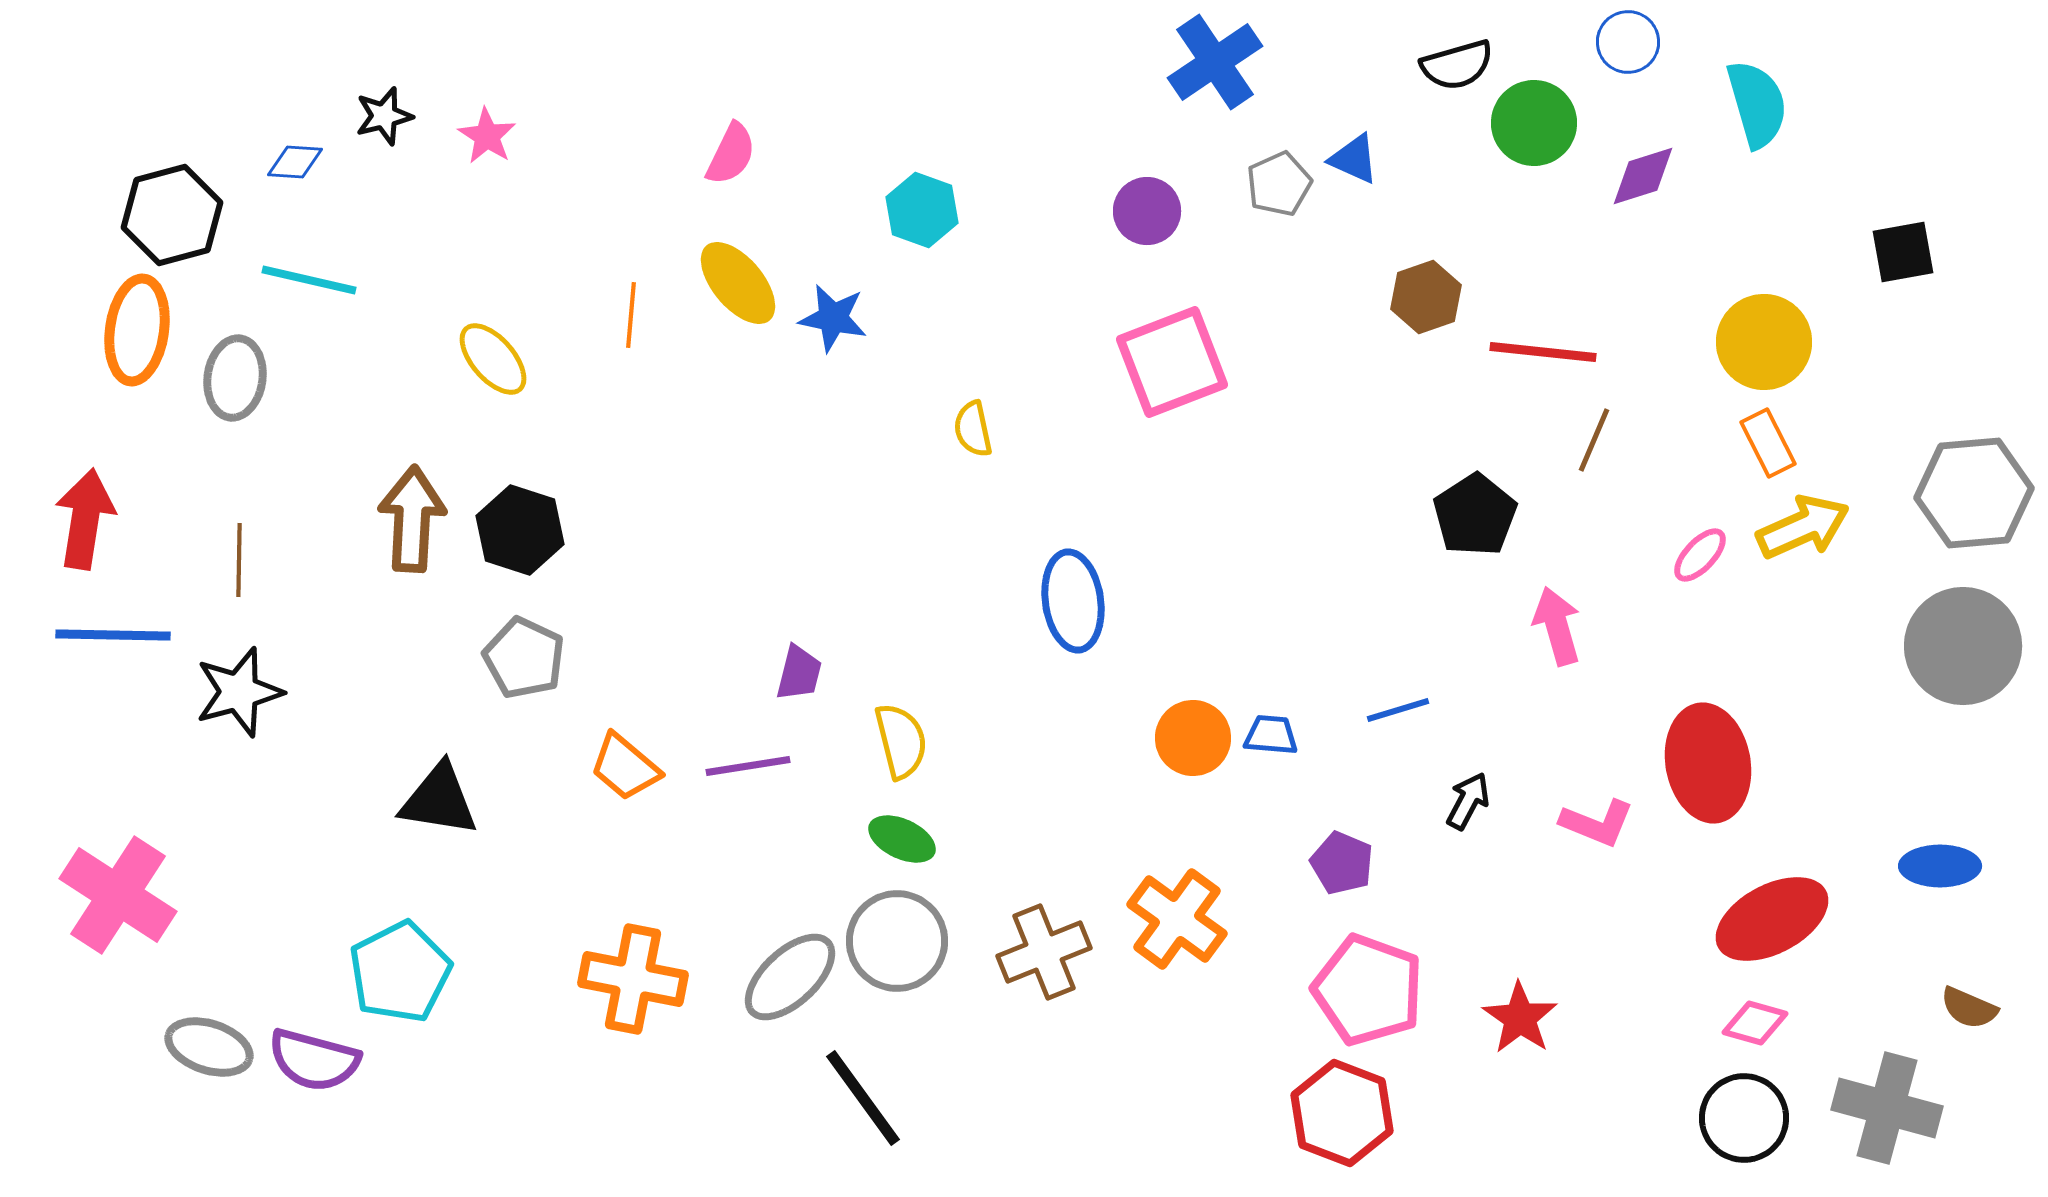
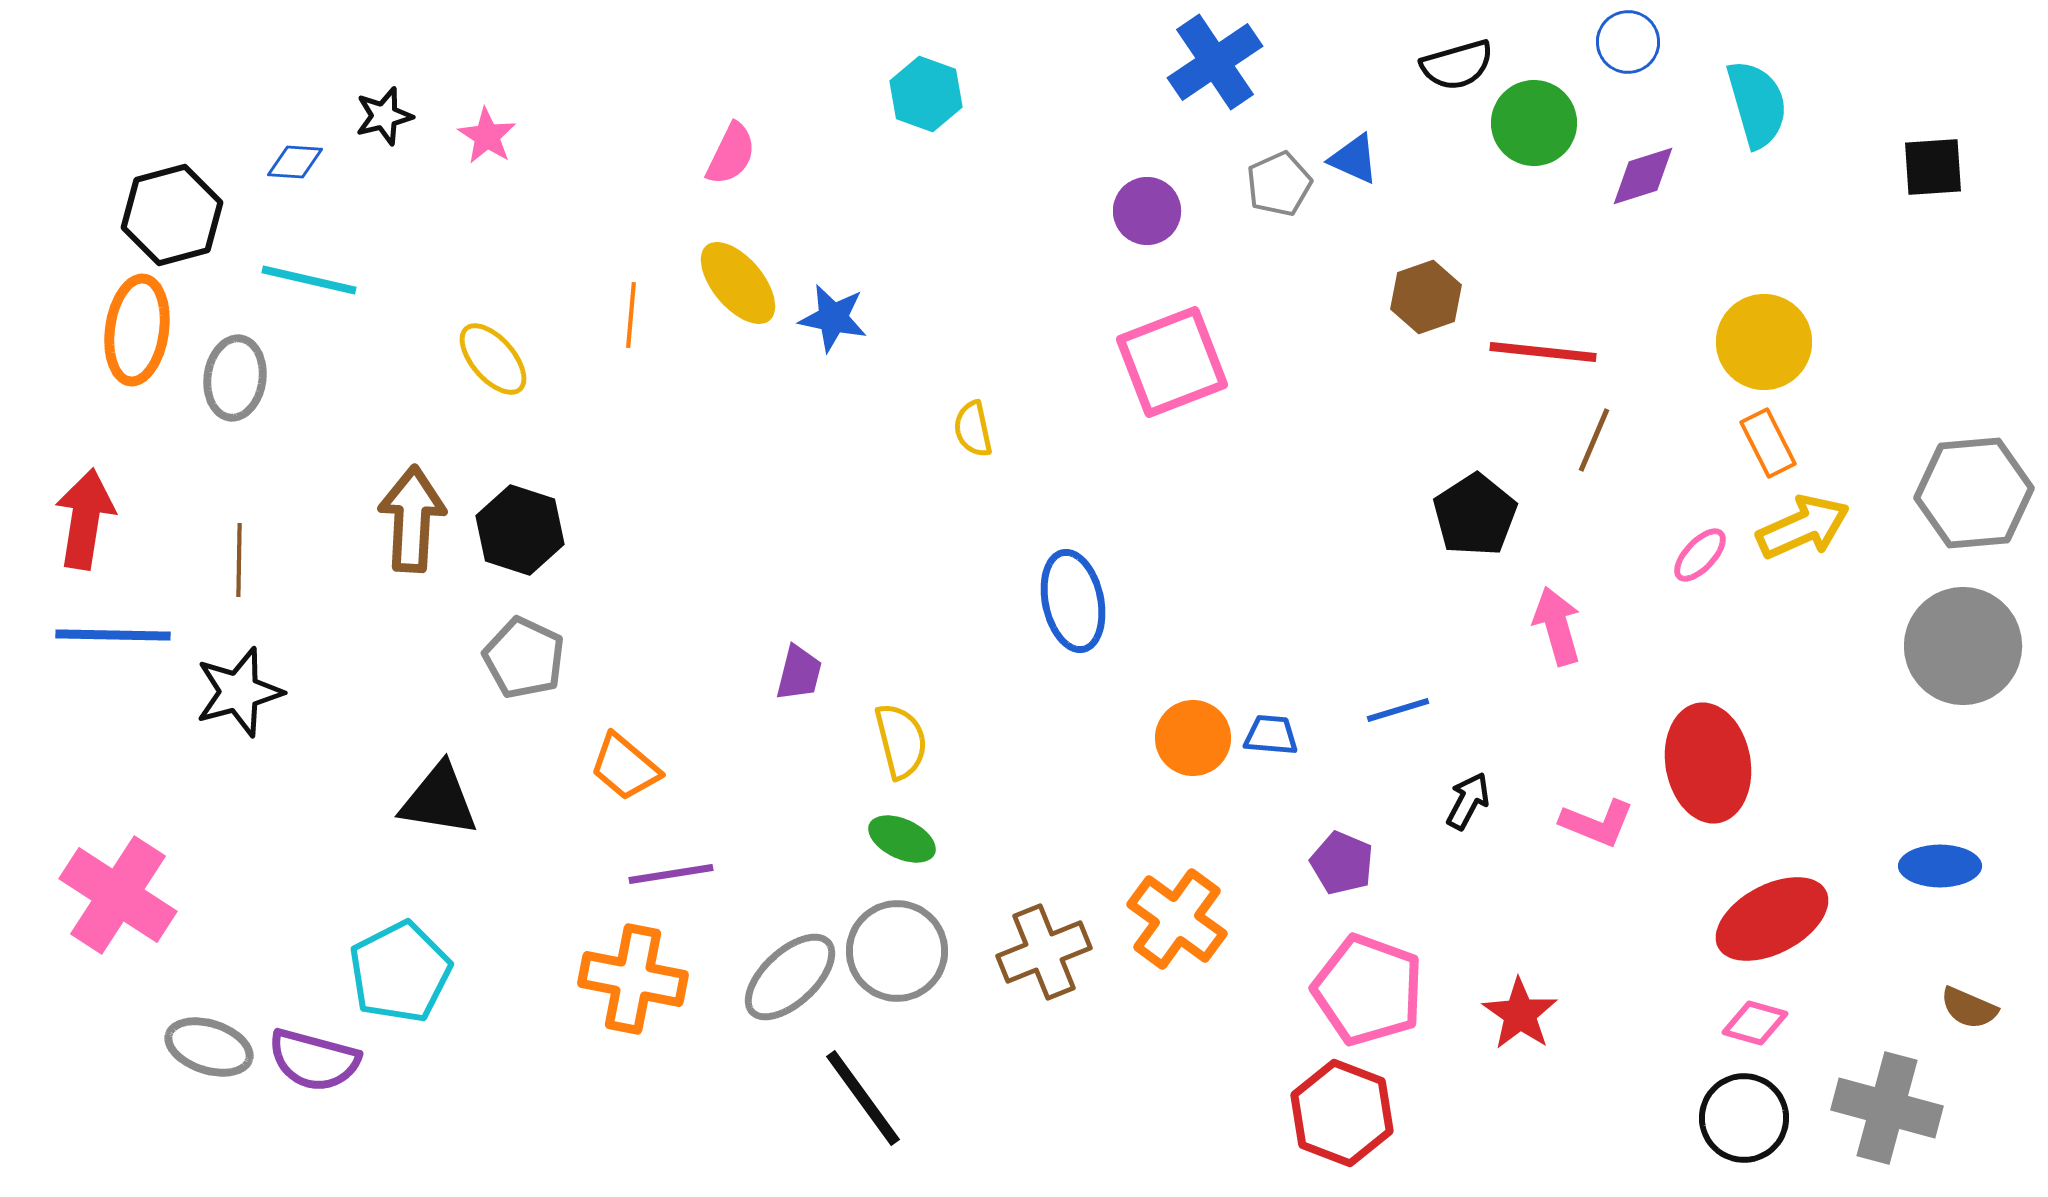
cyan hexagon at (922, 210): moved 4 px right, 116 px up
black square at (1903, 252): moved 30 px right, 85 px up; rotated 6 degrees clockwise
blue ellipse at (1073, 601): rotated 4 degrees counterclockwise
purple line at (748, 766): moved 77 px left, 108 px down
gray circle at (897, 941): moved 10 px down
red star at (1520, 1018): moved 4 px up
